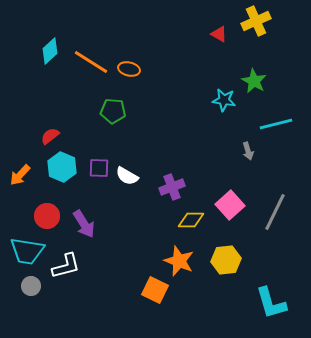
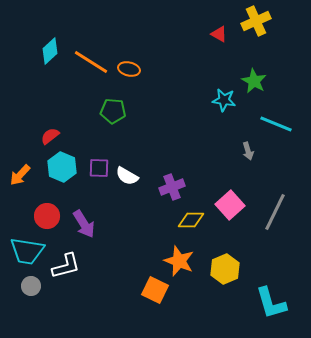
cyan line: rotated 36 degrees clockwise
yellow hexagon: moved 1 px left, 9 px down; rotated 16 degrees counterclockwise
